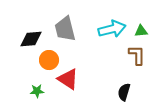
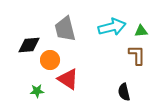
cyan arrow: moved 2 px up
black diamond: moved 2 px left, 6 px down
orange circle: moved 1 px right
black semicircle: rotated 30 degrees counterclockwise
